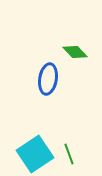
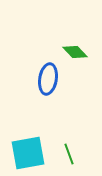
cyan square: moved 7 px left, 1 px up; rotated 24 degrees clockwise
